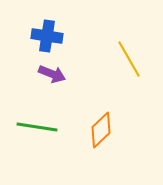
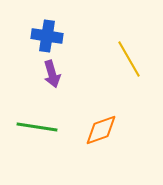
purple arrow: rotated 52 degrees clockwise
orange diamond: rotated 24 degrees clockwise
